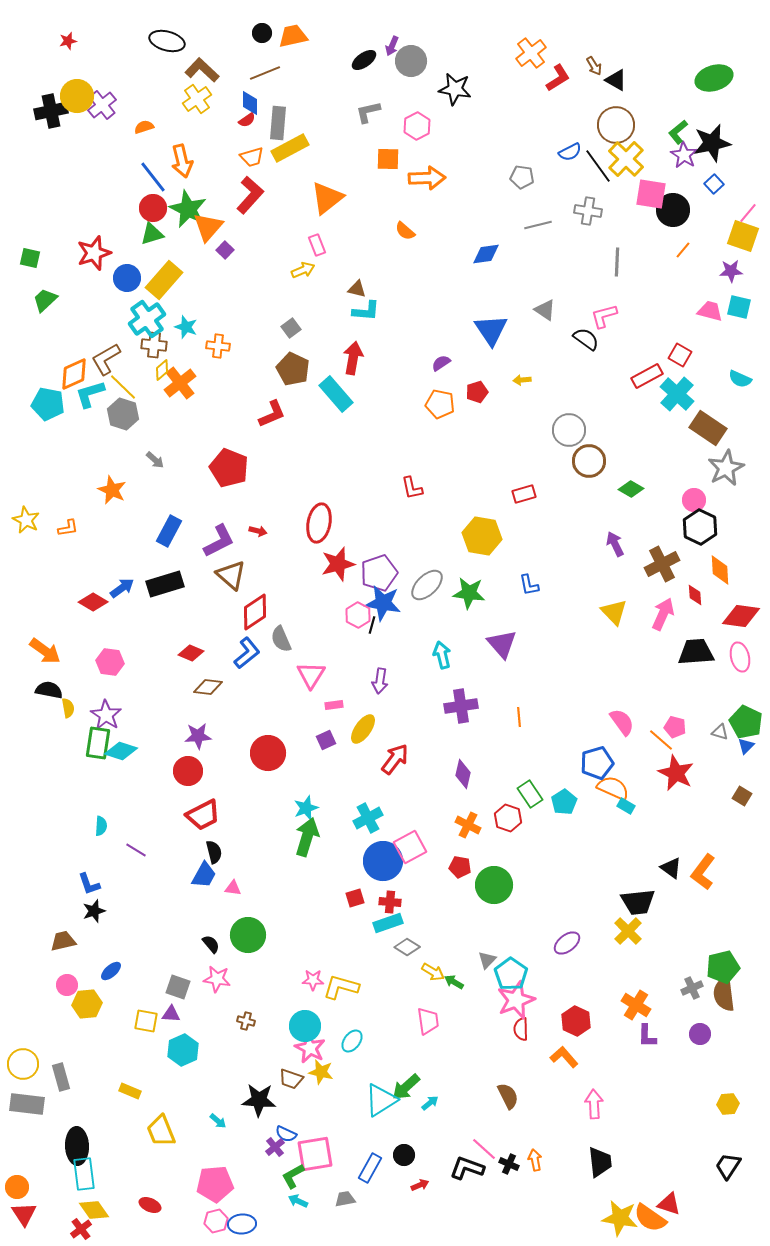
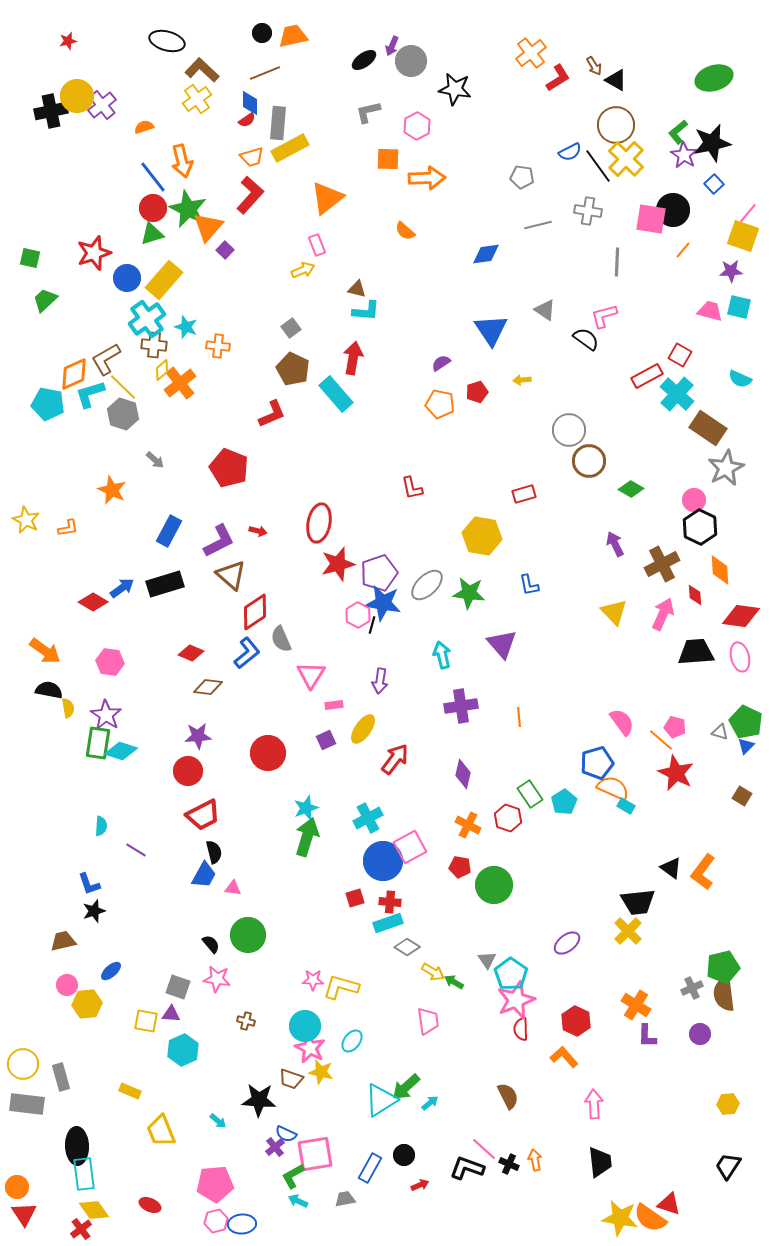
pink square at (651, 194): moved 25 px down
gray triangle at (487, 960): rotated 18 degrees counterclockwise
